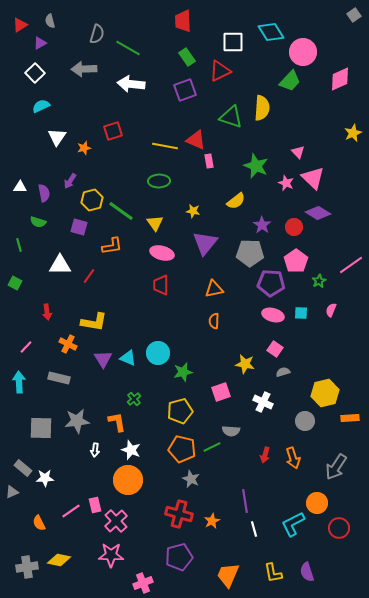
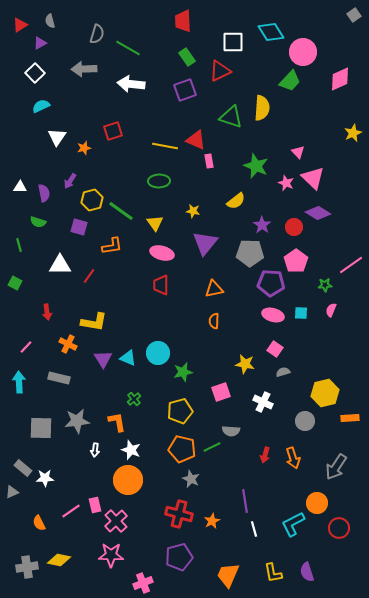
green star at (319, 281): moved 6 px right, 4 px down; rotated 24 degrees clockwise
